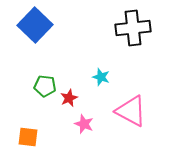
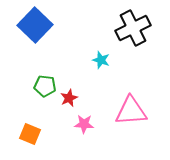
black cross: rotated 20 degrees counterclockwise
cyan star: moved 17 px up
pink triangle: rotated 32 degrees counterclockwise
pink star: rotated 18 degrees counterclockwise
orange square: moved 2 px right, 3 px up; rotated 15 degrees clockwise
